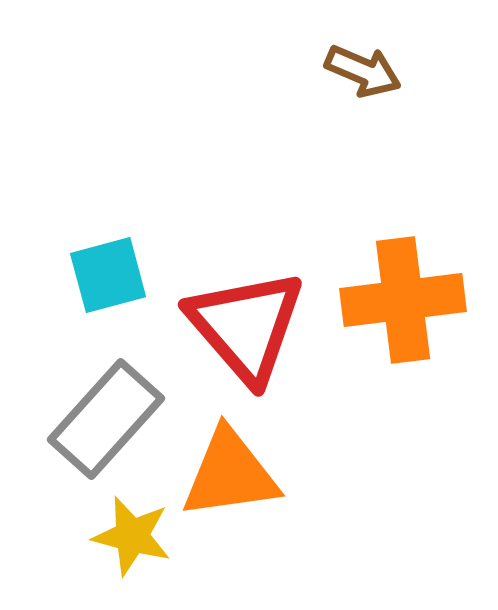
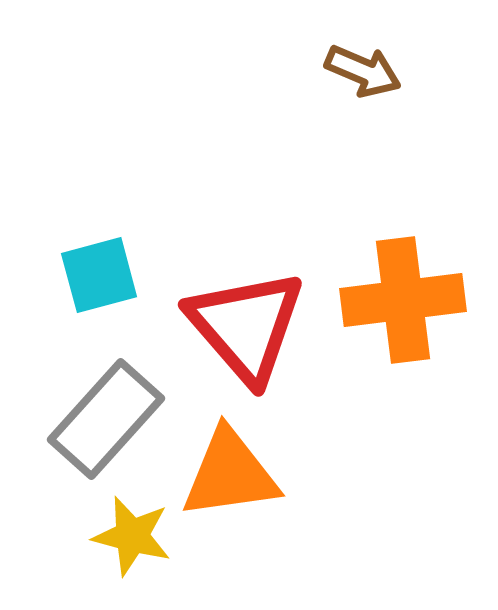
cyan square: moved 9 px left
